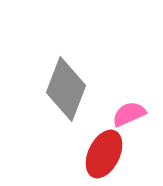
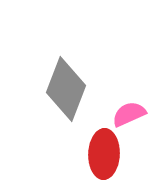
red ellipse: rotated 24 degrees counterclockwise
